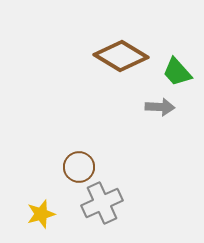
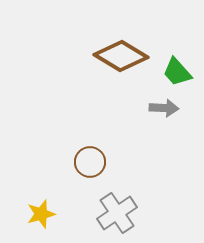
gray arrow: moved 4 px right, 1 px down
brown circle: moved 11 px right, 5 px up
gray cross: moved 15 px right, 10 px down; rotated 9 degrees counterclockwise
